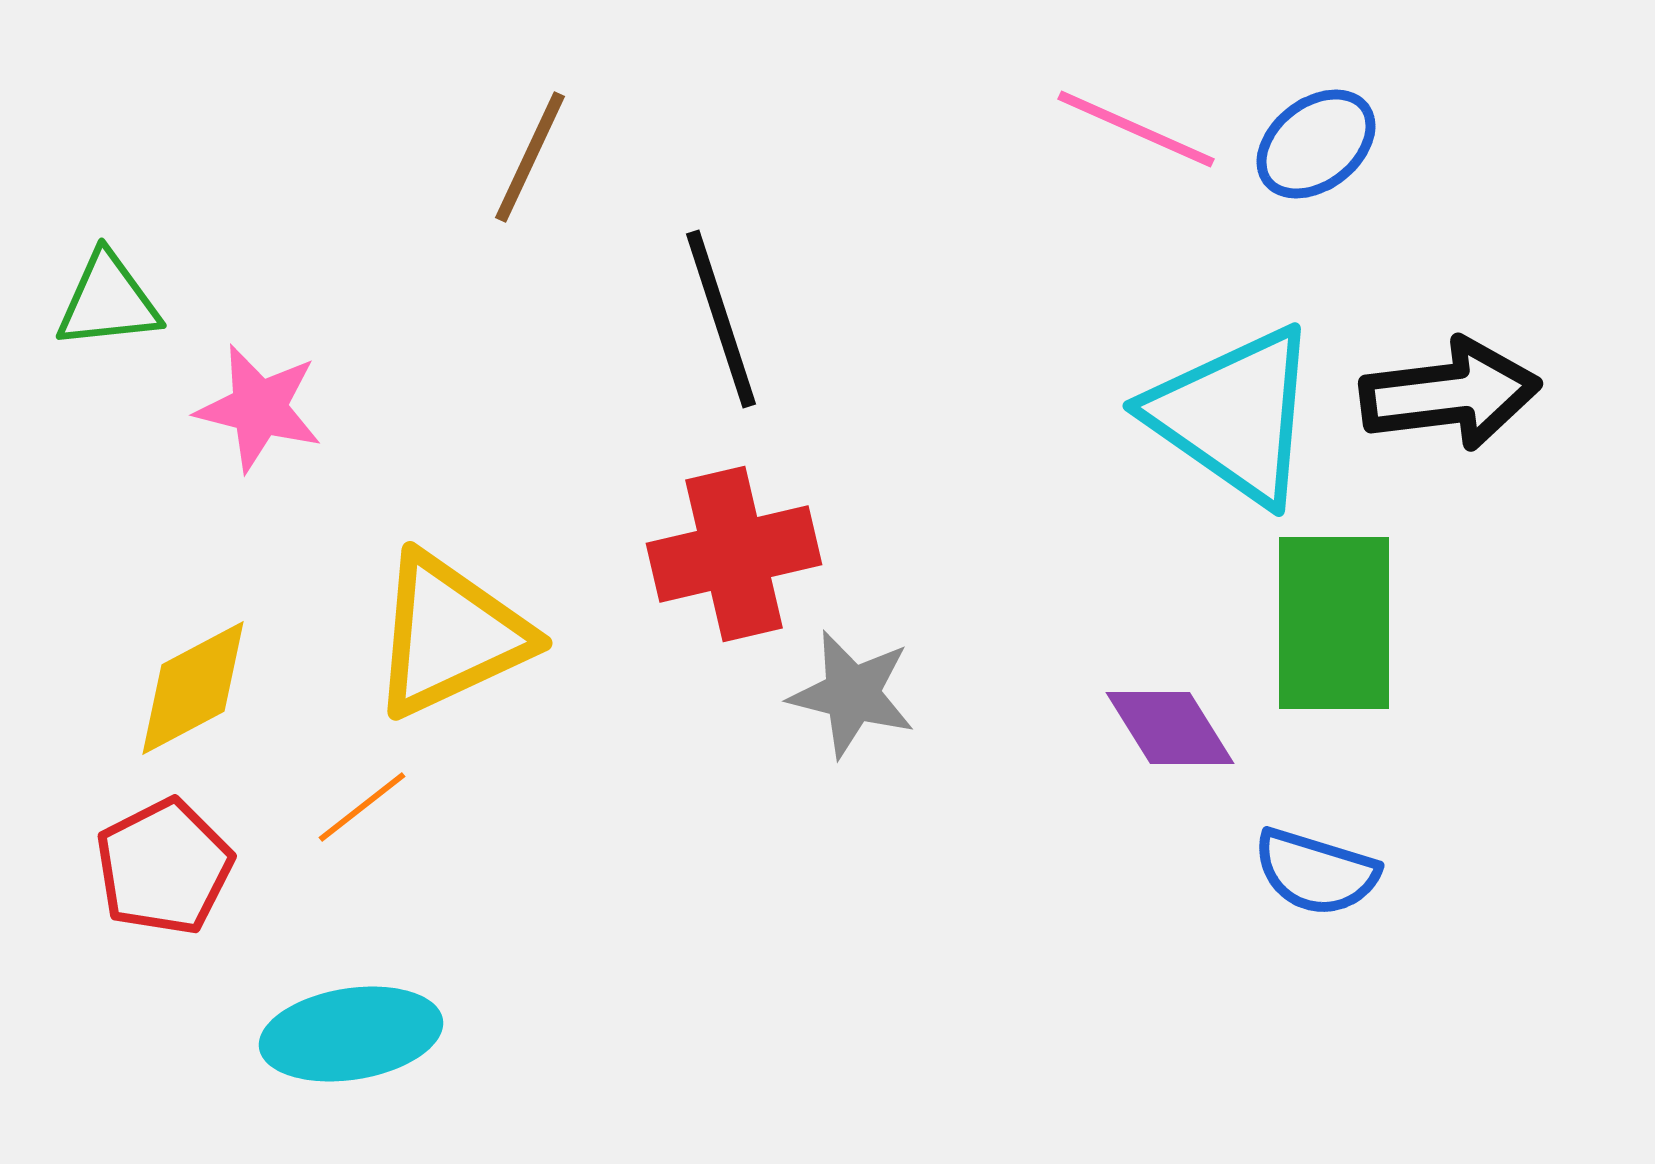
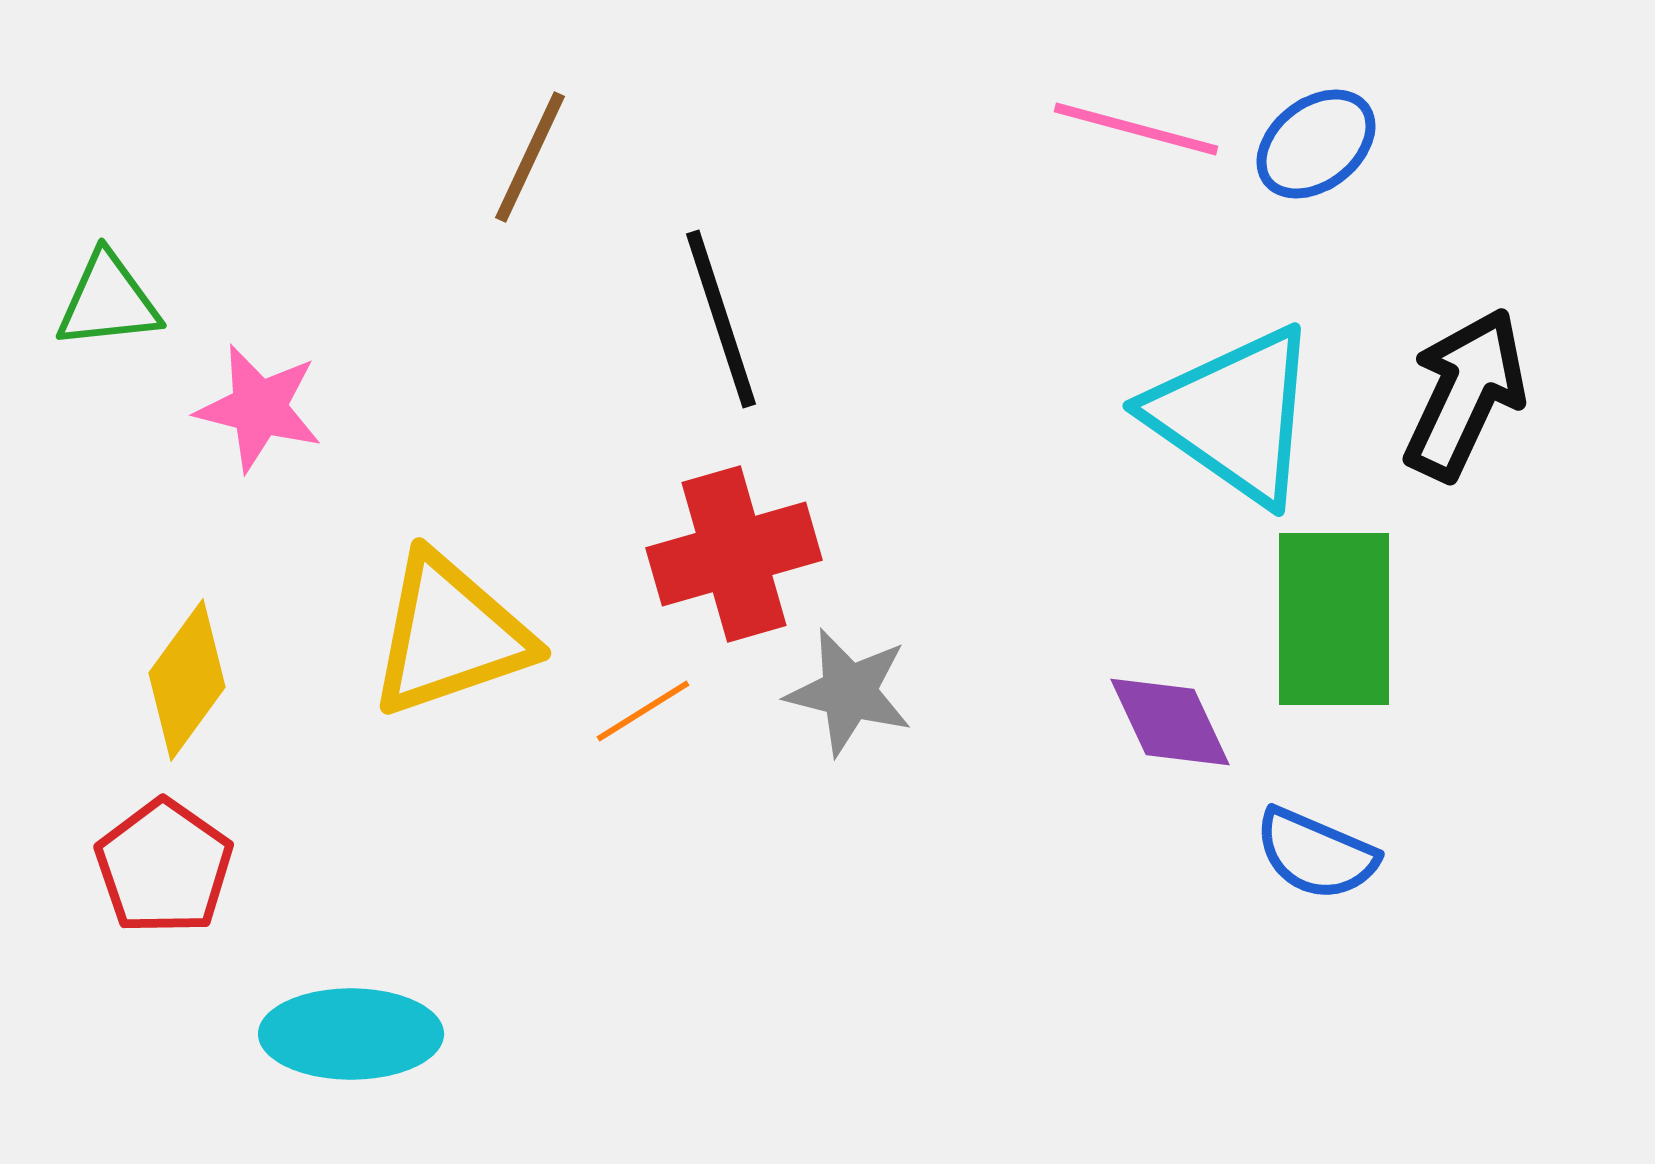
pink line: rotated 9 degrees counterclockwise
black arrow: moved 15 px right; rotated 58 degrees counterclockwise
red cross: rotated 3 degrees counterclockwise
green rectangle: moved 4 px up
yellow triangle: rotated 6 degrees clockwise
yellow diamond: moved 6 px left, 8 px up; rotated 26 degrees counterclockwise
gray star: moved 3 px left, 2 px up
purple diamond: moved 6 px up; rotated 7 degrees clockwise
orange line: moved 281 px right, 96 px up; rotated 6 degrees clockwise
red pentagon: rotated 10 degrees counterclockwise
blue semicircle: moved 18 px up; rotated 6 degrees clockwise
cyan ellipse: rotated 9 degrees clockwise
